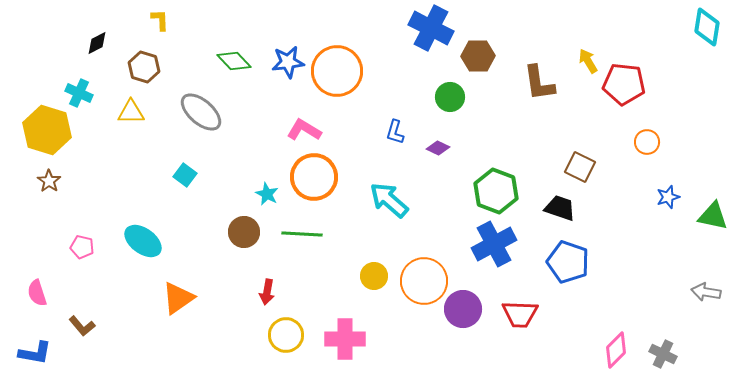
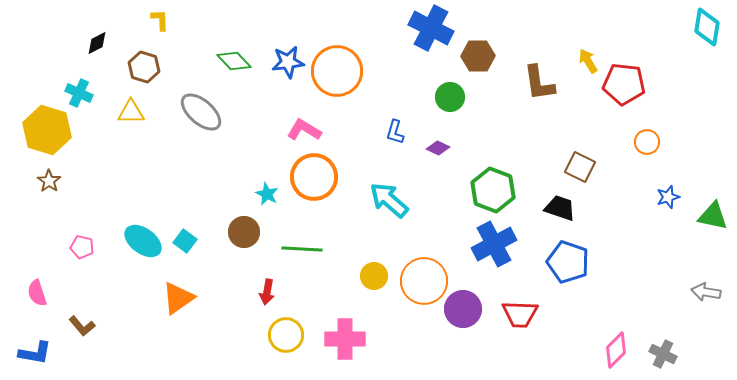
cyan square at (185, 175): moved 66 px down
green hexagon at (496, 191): moved 3 px left, 1 px up
green line at (302, 234): moved 15 px down
